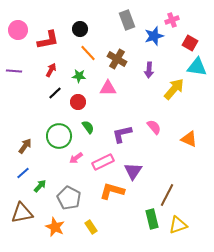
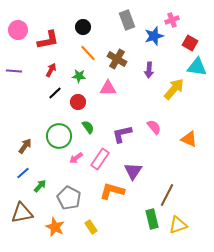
black circle: moved 3 px right, 2 px up
pink rectangle: moved 3 px left, 3 px up; rotated 30 degrees counterclockwise
